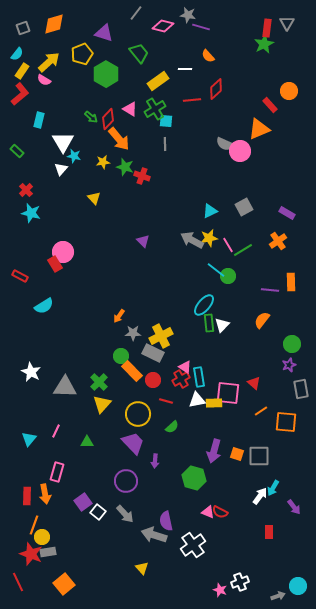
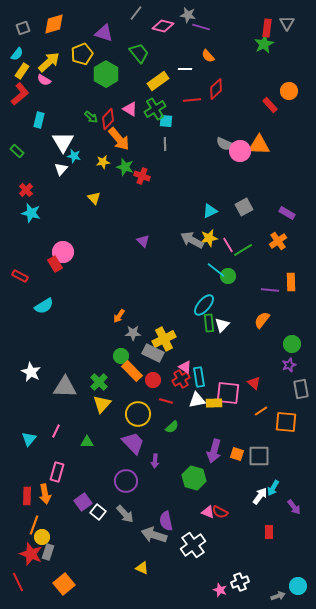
orange triangle at (259, 129): moved 16 px down; rotated 25 degrees clockwise
yellow cross at (161, 336): moved 3 px right, 3 px down
gray rectangle at (48, 552): rotated 63 degrees counterclockwise
yellow triangle at (142, 568): rotated 24 degrees counterclockwise
